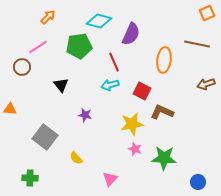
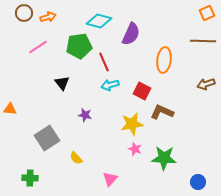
orange arrow: rotated 28 degrees clockwise
brown line: moved 6 px right, 3 px up; rotated 10 degrees counterclockwise
red line: moved 10 px left
brown circle: moved 2 px right, 54 px up
black triangle: moved 1 px right, 2 px up
gray square: moved 2 px right, 1 px down; rotated 20 degrees clockwise
